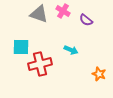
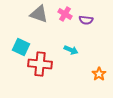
pink cross: moved 2 px right, 3 px down
purple semicircle: rotated 32 degrees counterclockwise
cyan square: rotated 24 degrees clockwise
red cross: rotated 20 degrees clockwise
orange star: rotated 16 degrees clockwise
